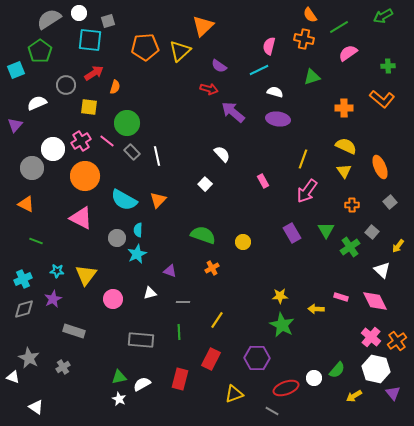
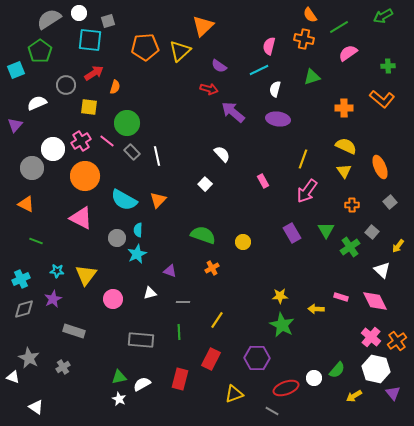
white semicircle at (275, 92): moved 3 px up; rotated 91 degrees counterclockwise
cyan cross at (23, 279): moved 2 px left
